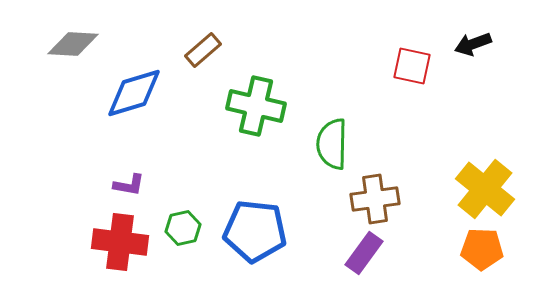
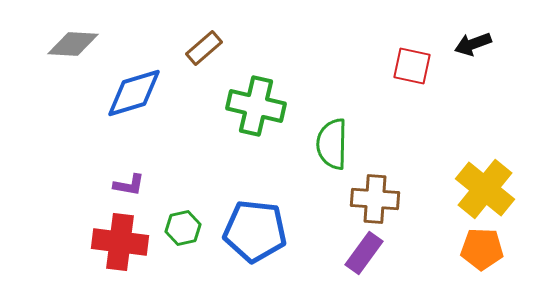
brown rectangle: moved 1 px right, 2 px up
brown cross: rotated 12 degrees clockwise
